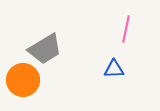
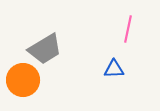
pink line: moved 2 px right
